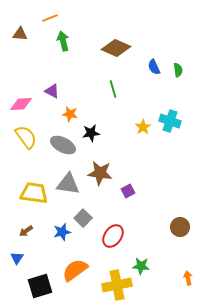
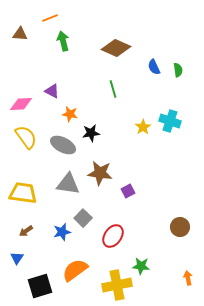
yellow trapezoid: moved 11 px left
